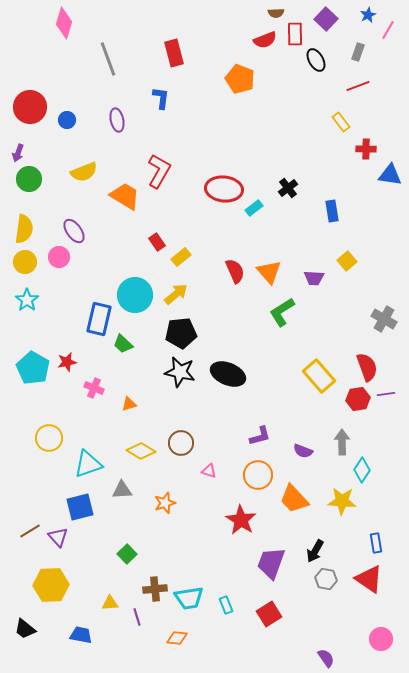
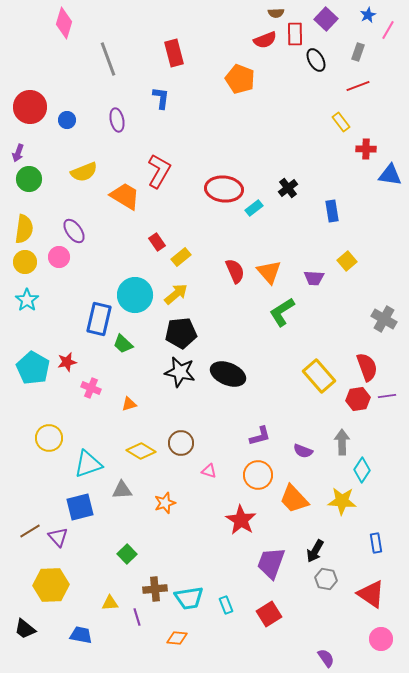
pink cross at (94, 388): moved 3 px left
purple line at (386, 394): moved 1 px right, 2 px down
red triangle at (369, 579): moved 2 px right, 15 px down
